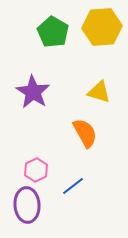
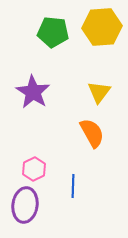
green pentagon: rotated 24 degrees counterclockwise
yellow triangle: rotated 50 degrees clockwise
orange semicircle: moved 7 px right
pink hexagon: moved 2 px left, 1 px up
blue line: rotated 50 degrees counterclockwise
purple ellipse: moved 2 px left; rotated 12 degrees clockwise
